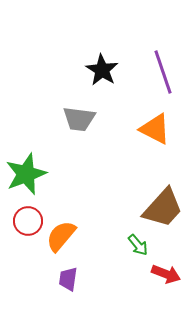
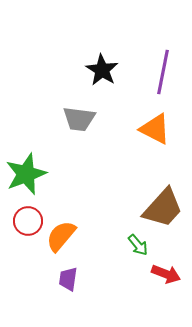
purple line: rotated 30 degrees clockwise
